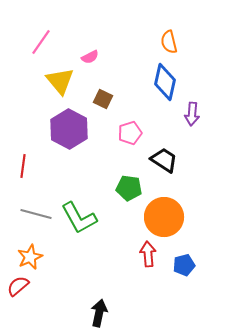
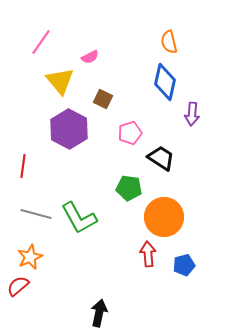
black trapezoid: moved 3 px left, 2 px up
